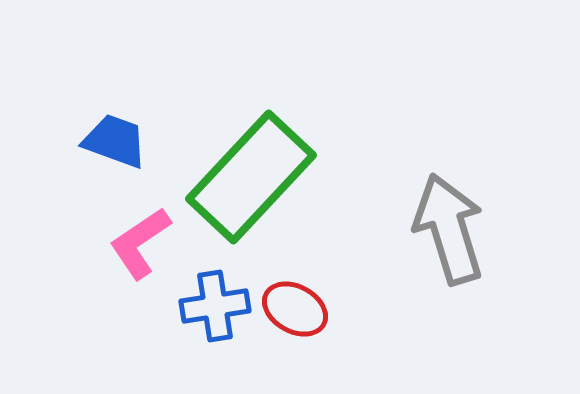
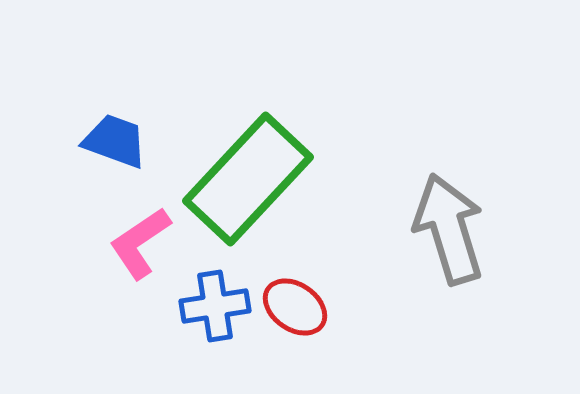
green rectangle: moved 3 px left, 2 px down
red ellipse: moved 2 px up; rotated 6 degrees clockwise
